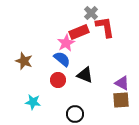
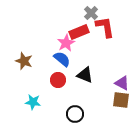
brown square: rotated 12 degrees clockwise
